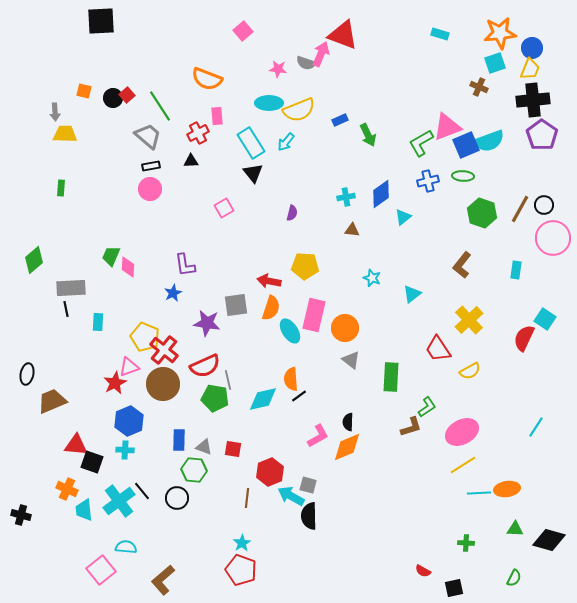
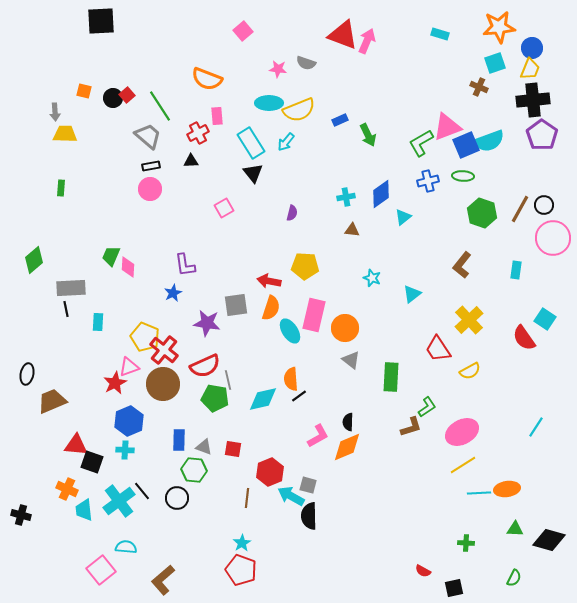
orange star at (500, 33): moved 1 px left, 6 px up
pink arrow at (321, 54): moved 46 px right, 13 px up
red semicircle at (524, 338): rotated 60 degrees counterclockwise
